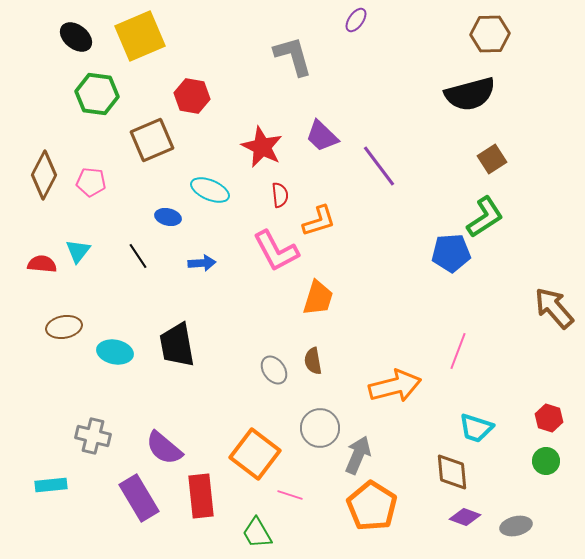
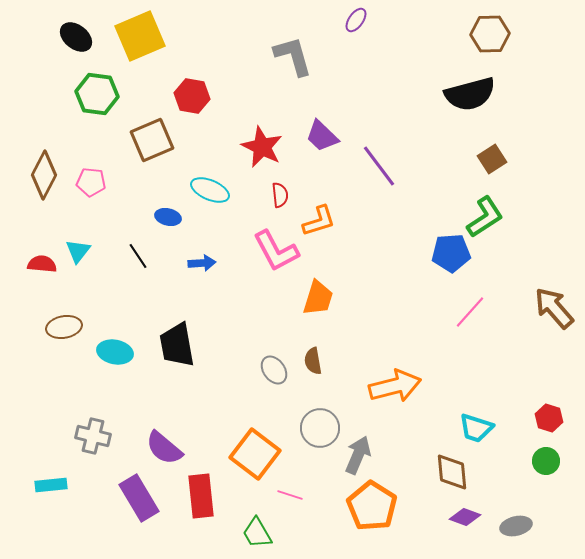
pink line at (458, 351): moved 12 px right, 39 px up; rotated 21 degrees clockwise
